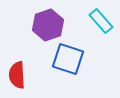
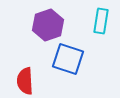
cyan rectangle: rotated 50 degrees clockwise
red semicircle: moved 8 px right, 6 px down
